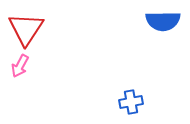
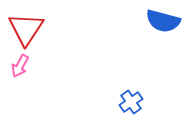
blue semicircle: rotated 16 degrees clockwise
blue cross: rotated 25 degrees counterclockwise
